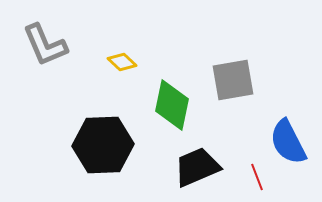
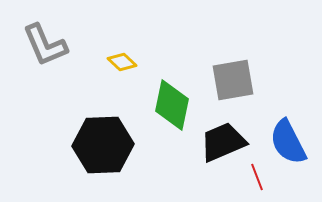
black trapezoid: moved 26 px right, 25 px up
